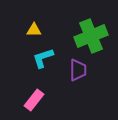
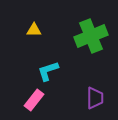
cyan L-shape: moved 5 px right, 13 px down
purple trapezoid: moved 17 px right, 28 px down
